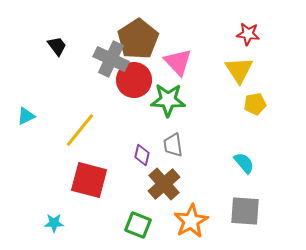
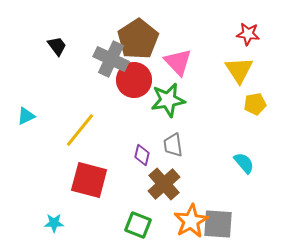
green star: rotated 12 degrees counterclockwise
gray square: moved 27 px left, 13 px down
